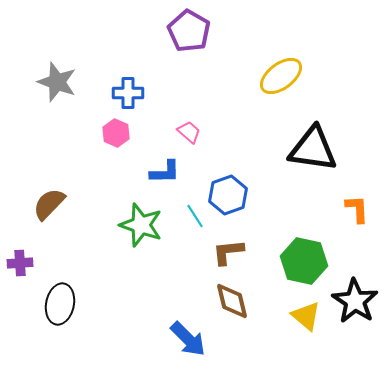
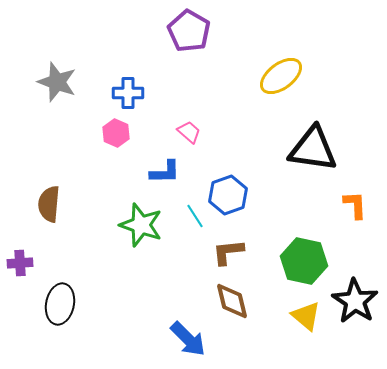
brown semicircle: rotated 39 degrees counterclockwise
orange L-shape: moved 2 px left, 4 px up
